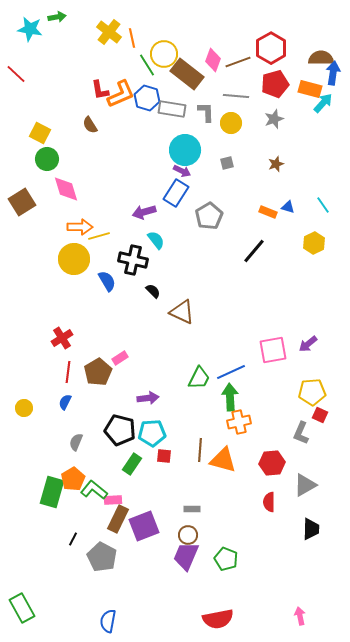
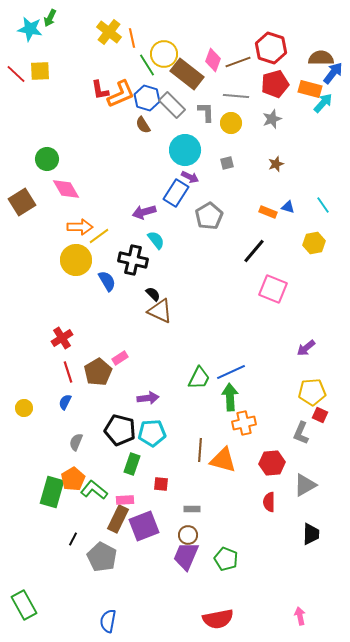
green arrow at (57, 17): moved 7 px left, 1 px down; rotated 126 degrees clockwise
red hexagon at (271, 48): rotated 12 degrees counterclockwise
blue arrow at (333, 73): rotated 30 degrees clockwise
gray rectangle at (172, 109): moved 4 px up; rotated 36 degrees clockwise
gray star at (274, 119): moved 2 px left
brown semicircle at (90, 125): moved 53 px right
yellow square at (40, 133): moved 62 px up; rotated 30 degrees counterclockwise
purple arrow at (182, 171): moved 8 px right, 6 px down
pink diamond at (66, 189): rotated 12 degrees counterclockwise
yellow line at (99, 236): rotated 20 degrees counterclockwise
yellow hexagon at (314, 243): rotated 15 degrees clockwise
yellow circle at (74, 259): moved 2 px right, 1 px down
black semicircle at (153, 291): moved 3 px down
brown triangle at (182, 312): moved 22 px left, 1 px up
purple arrow at (308, 344): moved 2 px left, 4 px down
pink square at (273, 350): moved 61 px up; rotated 32 degrees clockwise
red line at (68, 372): rotated 25 degrees counterclockwise
orange cross at (239, 422): moved 5 px right, 1 px down
red square at (164, 456): moved 3 px left, 28 px down
green rectangle at (132, 464): rotated 15 degrees counterclockwise
pink rectangle at (113, 500): moved 12 px right
black trapezoid at (311, 529): moved 5 px down
green rectangle at (22, 608): moved 2 px right, 3 px up
